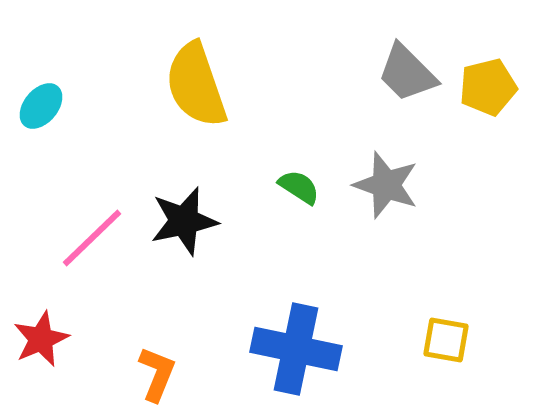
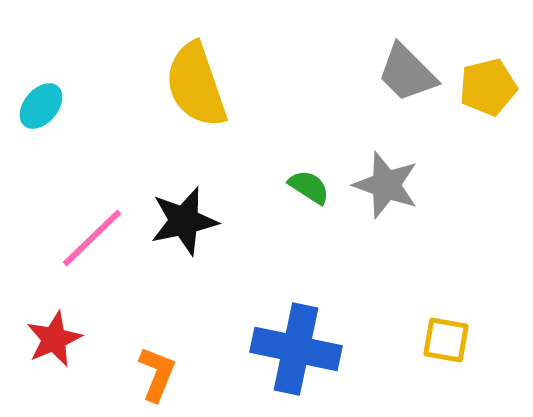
green semicircle: moved 10 px right
red star: moved 13 px right
